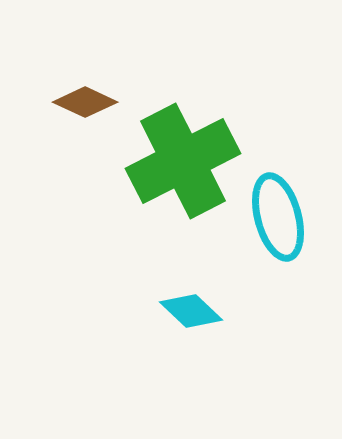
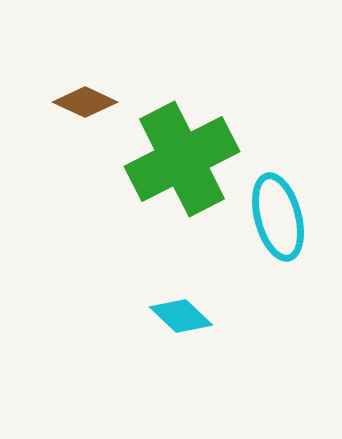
green cross: moved 1 px left, 2 px up
cyan diamond: moved 10 px left, 5 px down
